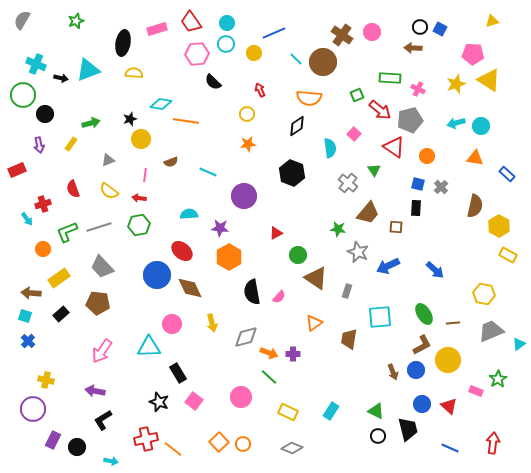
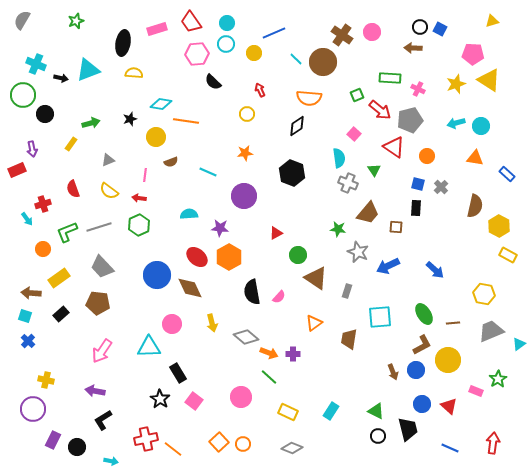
yellow circle at (141, 139): moved 15 px right, 2 px up
orange star at (248, 144): moved 3 px left, 9 px down
purple arrow at (39, 145): moved 7 px left, 4 px down
cyan semicircle at (330, 148): moved 9 px right, 10 px down
gray cross at (348, 183): rotated 18 degrees counterclockwise
green hexagon at (139, 225): rotated 15 degrees counterclockwise
red ellipse at (182, 251): moved 15 px right, 6 px down
gray diamond at (246, 337): rotated 55 degrees clockwise
black star at (159, 402): moved 1 px right, 3 px up; rotated 12 degrees clockwise
